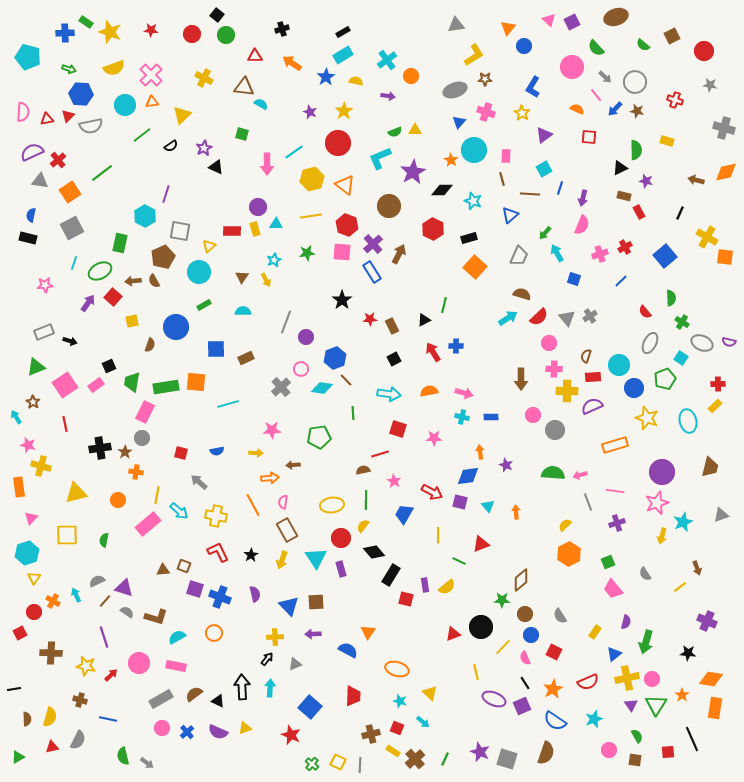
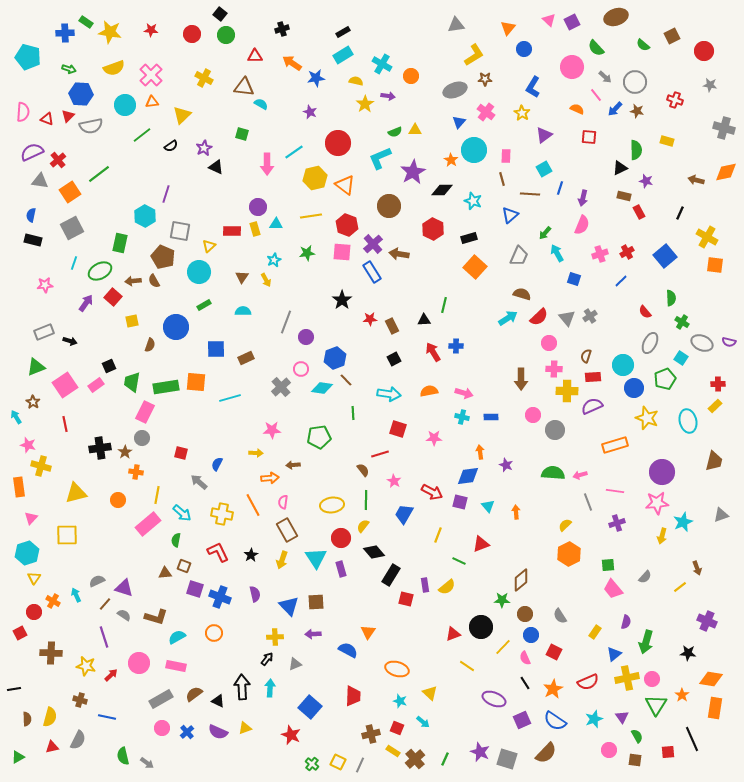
black square at (217, 15): moved 3 px right, 1 px up
yellow star at (110, 32): rotated 10 degrees counterclockwise
blue circle at (524, 46): moved 3 px down
cyan cross at (387, 60): moved 5 px left, 4 px down; rotated 24 degrees counterclockwise
blue star at (326, 77): moved 10 px left, 1 px down; rotated 24 degrees clockwise
yellow star at (344, 111): moved 21 px right, 7 px up
pink cross at (486, 112): rotated 18 degrees clockwise
red triangle at (47, 119): rotated 32 degrees clockwise
green line at (102, 173): moved 3 px left, 1 px down
yellow hexagon at (312, 179): moved 3 px right, 1 px up
black rectangle at (28, 238): moved 5 px right, 2 px down
red cross at (625, 247): moved 2 px right, 5 px down
brown arrow at (399, 254): rotated 108 degrees counterclockwise
brown pentagon at (163, 257): rotated 25 degrees counterclockwise
orange square at (725, 257): moved 10 px left, 8 px down
purple arrow at (88, 303): moved 2 px left
black triangle at (424, 320): rotated 24 degrees clockwise
cyan circle at (619, 365): moved 4 px right
cyan line at (228, 404): moved 2 px right, 6 px up
blue semicircle at (217, 451): moved 13 px down; rotated 128 degrees clockwise
brown trapezoid at (710, 467): moved 4 px right, 6 px up
brown semicircle at (363, 470): rotated 64 degrees clockwise
pink star at (657, 503): rotated 15 degrees clockwise
cyan arrow at (179, 511): moved 3 px right, 2 px down
yellow cross at (216, 516): moved 6 px right, 2 px up
yellow line at (438, 535): rotated 21 degrees clockwise
green semicircle at (104, 540): moved 72 px right
green square at (608, 562): moved 3 px down; rotated 16 degrees clockwise
brown triangle at (163, 570): moved 2 px right, 3 px down
gray semicircle at (645, 574): moved 3 px down; rotated 104 degrees counterclockwise
brown line at (105, 601): moved 3 px down
gray semicircle at (127, 612): moved 3 px left, 3 px down
yellow line at (476, 672): moved 9 px left, 6 px up; rotated 42 degrees counterclockwise
purple triangle at (631, 705): moved 9 px left, 12 px down
purple square at (522, 706): moved 14 px down
blue line at (108, 719): moved 1 px left, 2 px up
brown semicircle at (546, 753): rotated 25 degrees clockwise
gray line at (360, 765): rotated 21 degrees clockwise
